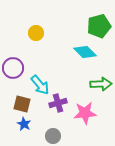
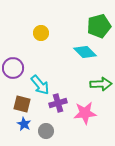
yellow circle: moved 5 px right
gray circle: moved 7 px left, 5 px up
